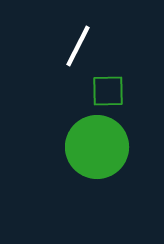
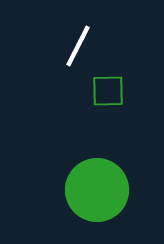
green circle: moved 43 px down
